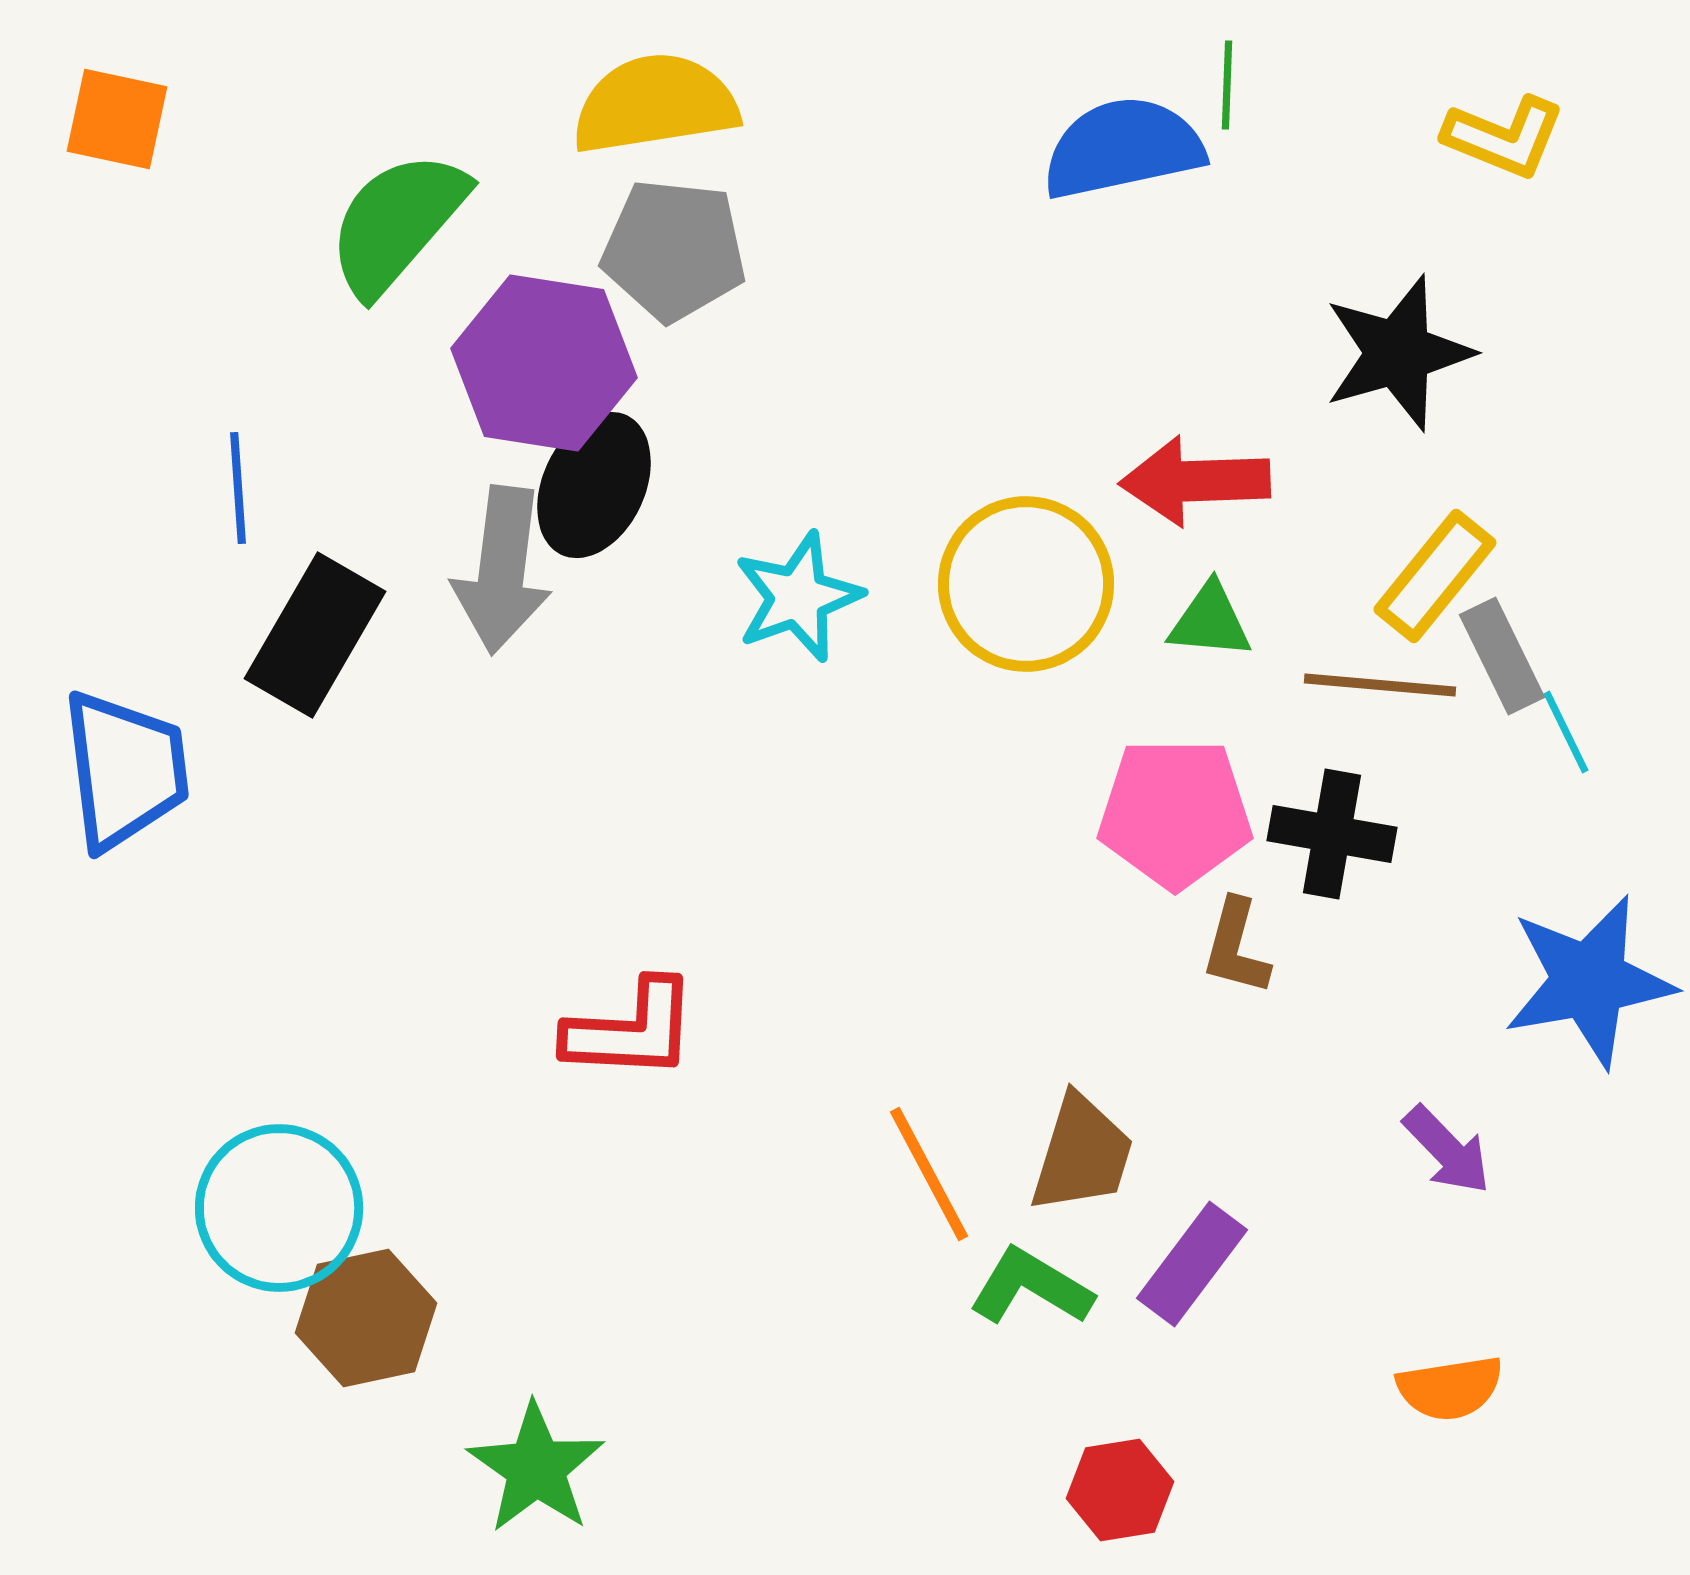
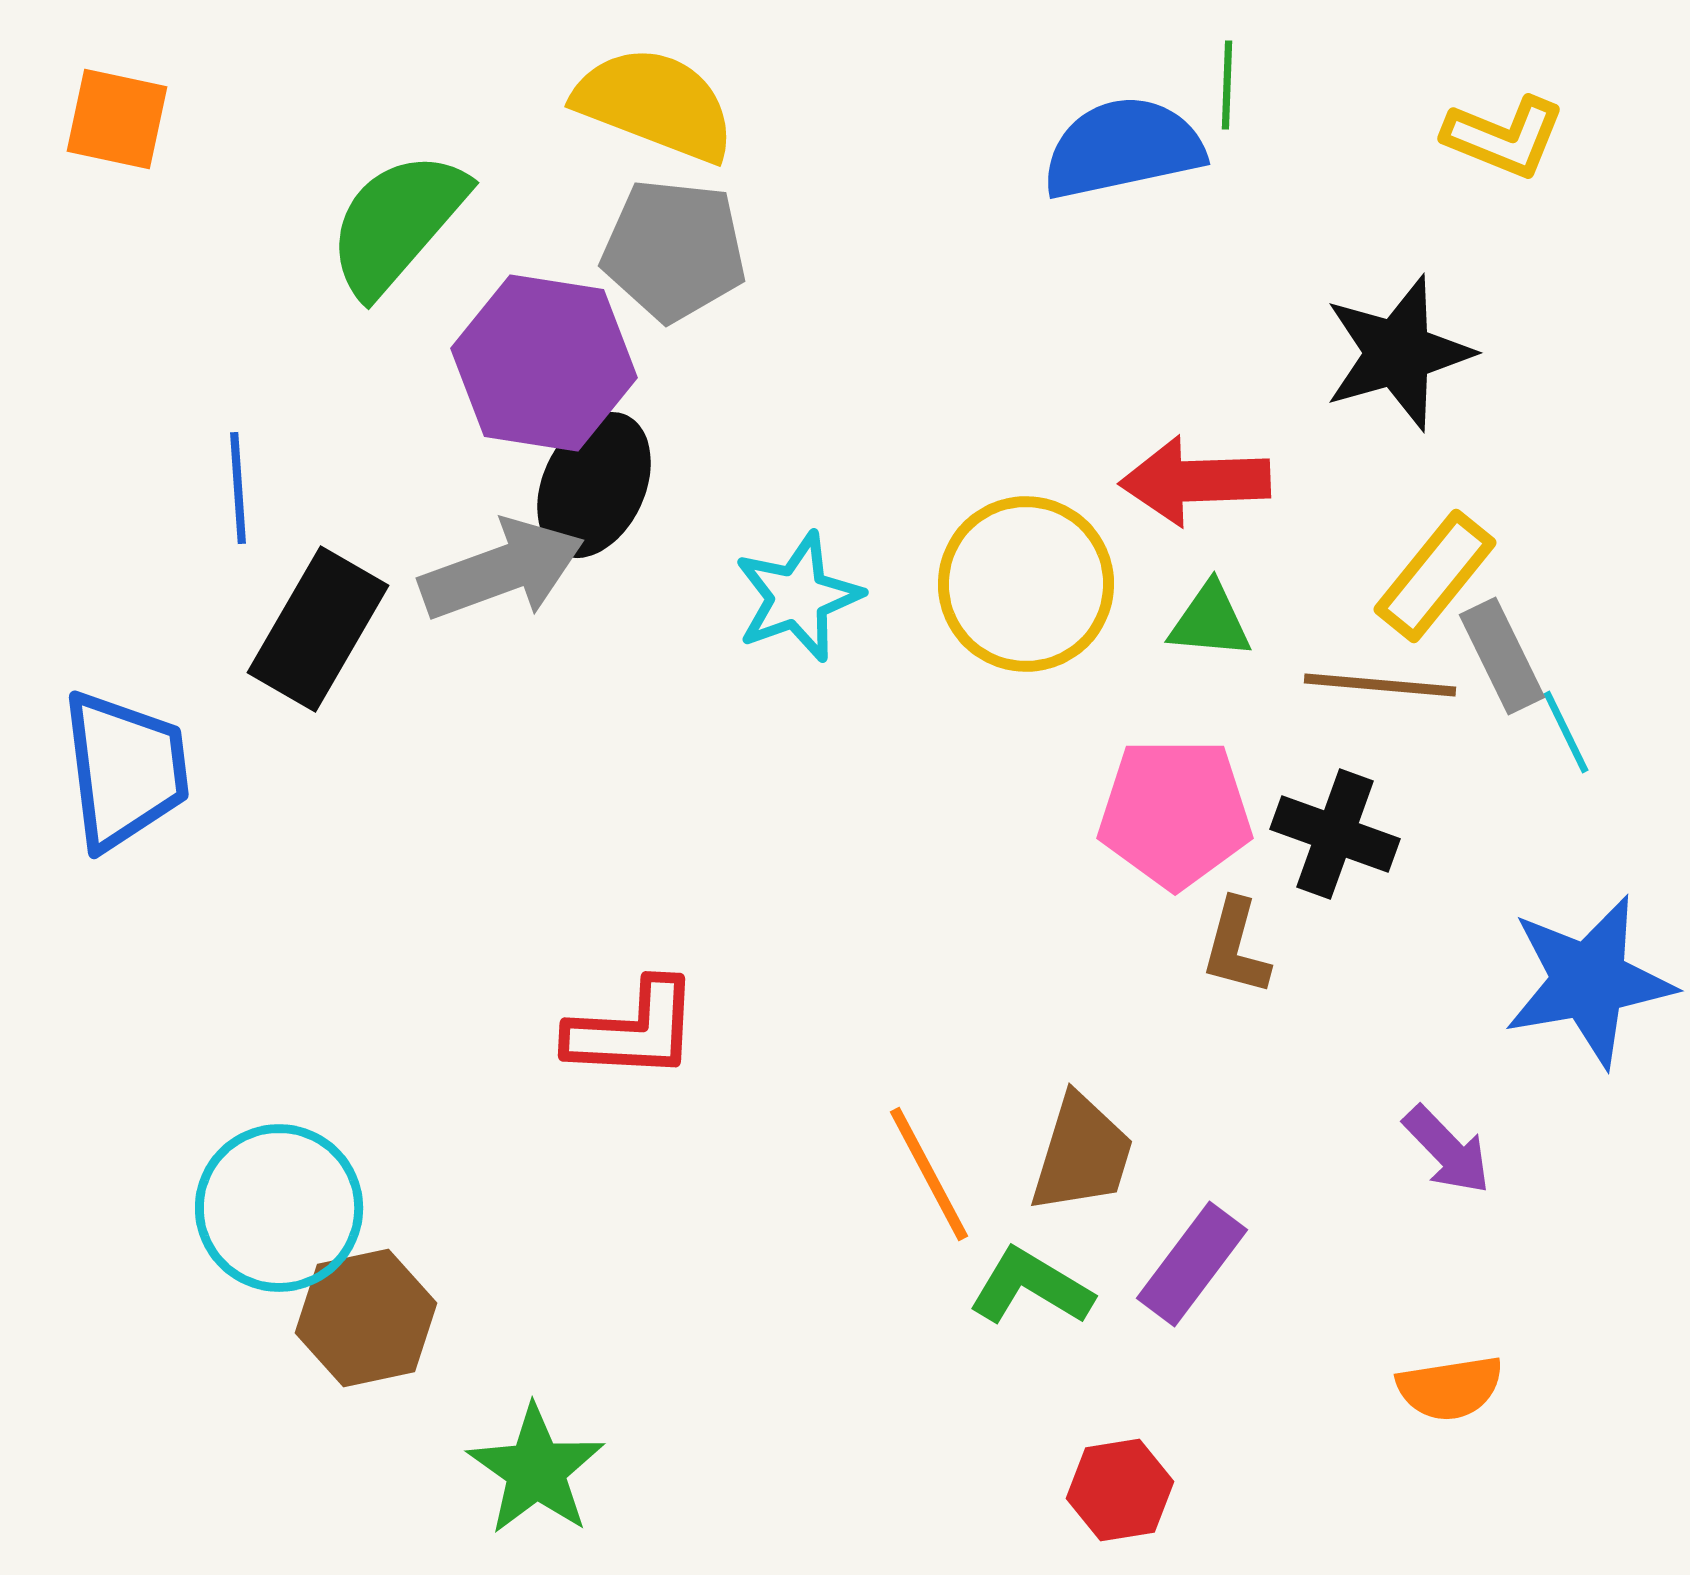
yellow semicircle: rotated 30 degrees clockwise
gray arrow: rotated 117 degrees counterclockwise
black rectangle: moved 3 px right, 6 px up
black cross: moved 3 px right; rotated 10 degrees clockwise
red L-shape: moved 2 px right
green star: moved 2 px down
